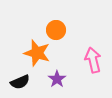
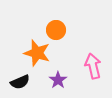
pink arrow: moved 6 px down
purple star: moved 1 px right, 1 px down
